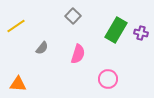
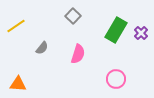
purple cross: rotated 32 degrees clockwise
pink circle: moved 8 px right
